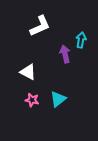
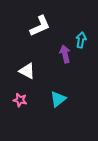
white triangle: moved 1 px left, 1 px up
pink star: moved 12 px left
